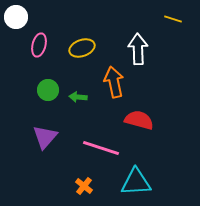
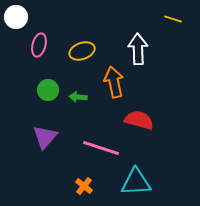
yellow ellipse: moved 3 px down
